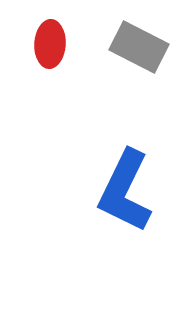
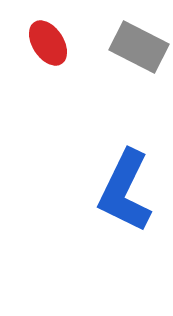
red ellipse: moved 2 px left, 1 px up; rotated 36 degrees counterclockwise
